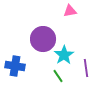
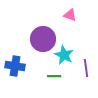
pink triangle: moved 4 px down; rotated 32 degrees clockwise
cyan star: rotated 12 degrees counterclockwise
green line: moved 4 px left; rotated 56 degrees counterclockwise
